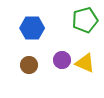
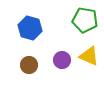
green pentagon: rotated 25 degrees clockwise
blue hexagon: moved 2 px left; rotated 15 degrees clockwise
yellow triangle: moved 4 px right, 7 px up
